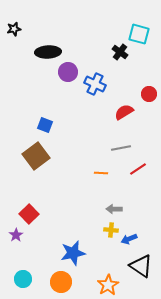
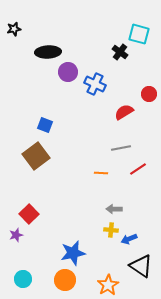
purple star: rotated 16 degrees clockwise
orange circle: moved 4 px right, 2 px up
